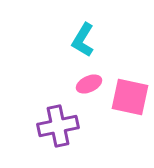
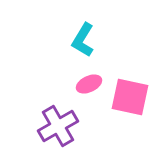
purple cross: rotated 18 degrees counterclockwise
